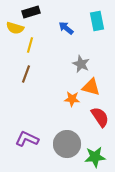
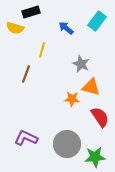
cyan rectangle: rotated 48 degrees clockwise
yellow line: moved 12 px right, 5 px down
purple L-shape: moved 1 px left, 1 px up
